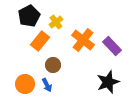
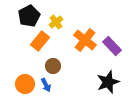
orange cross: moved 2 px right
brown circle: moved 1 px down
blue arrow: moved 1 px left
